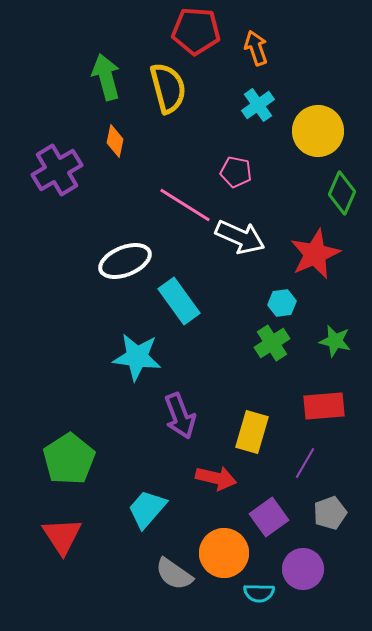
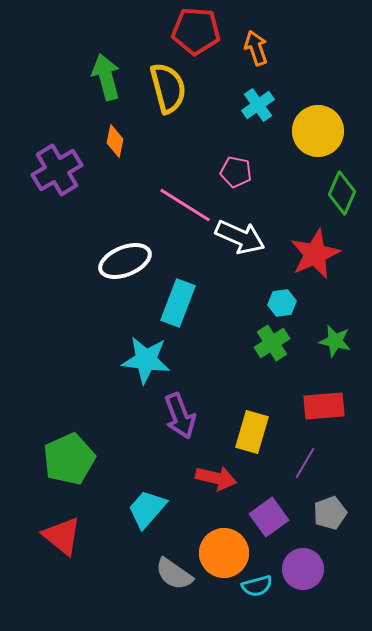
cyan rectangle: moved 1 px left, 2 px down; rotated 57 degrees clockwise
cyan star: moved 9 px right, 3 px down
green pentagon: rotated 9 degrees clockwise
red triangle: rotated 18 degrees counterclockwise
cyan semicircle: moved 2 px left, 7 px up; rotated 16 degrees counterclockwise
